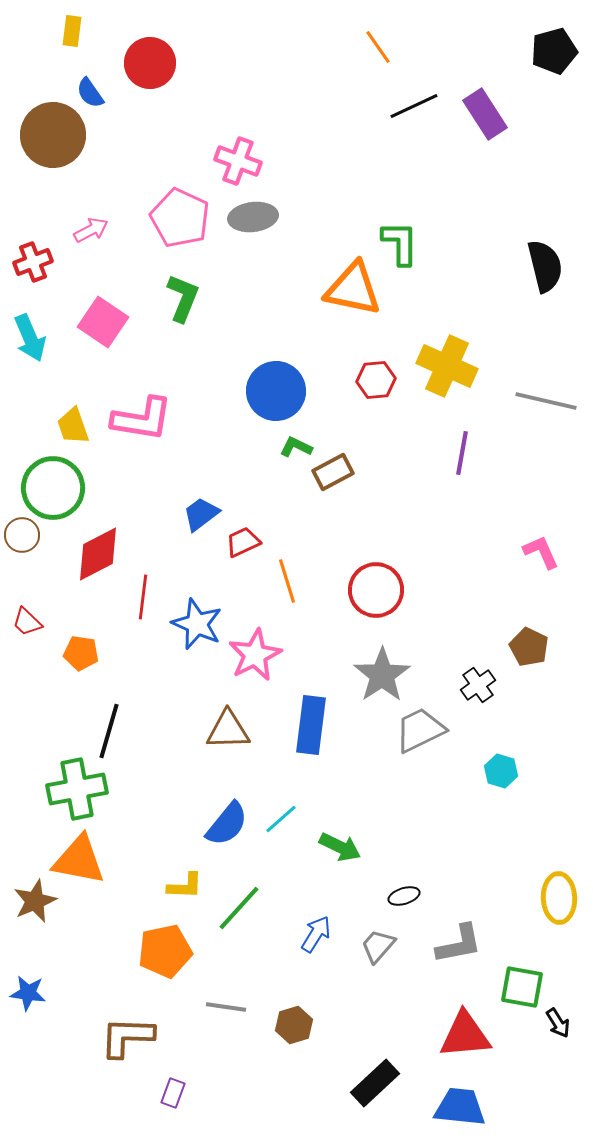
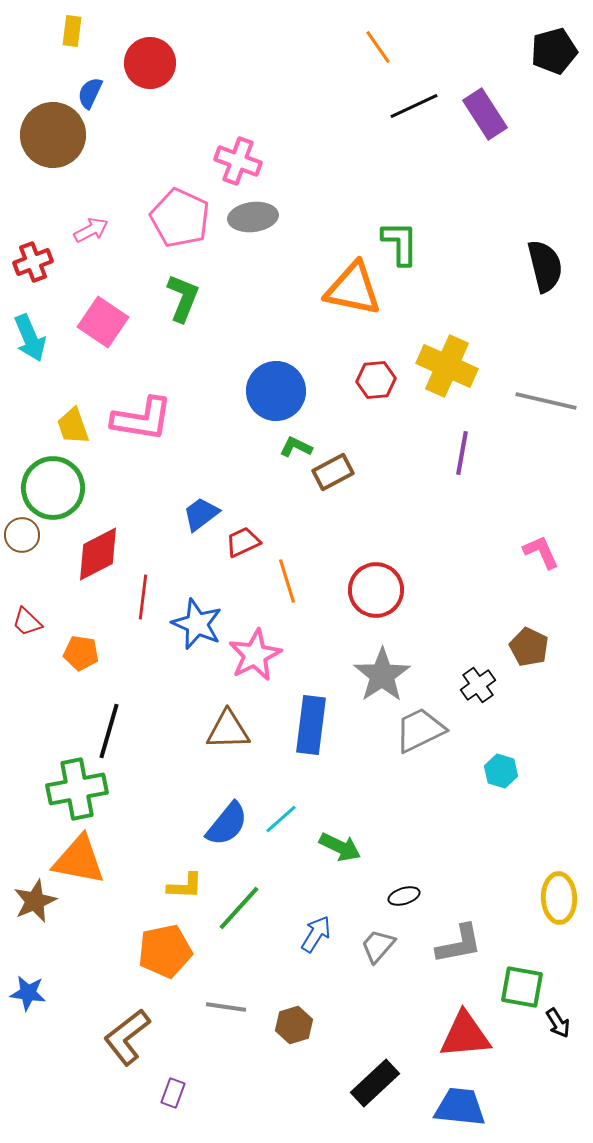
blue semicircle at (90, 93): rotated 60 degrees clockwise
brown L-shape at (127, 1037): rotated 40 degrees counterclockwise
